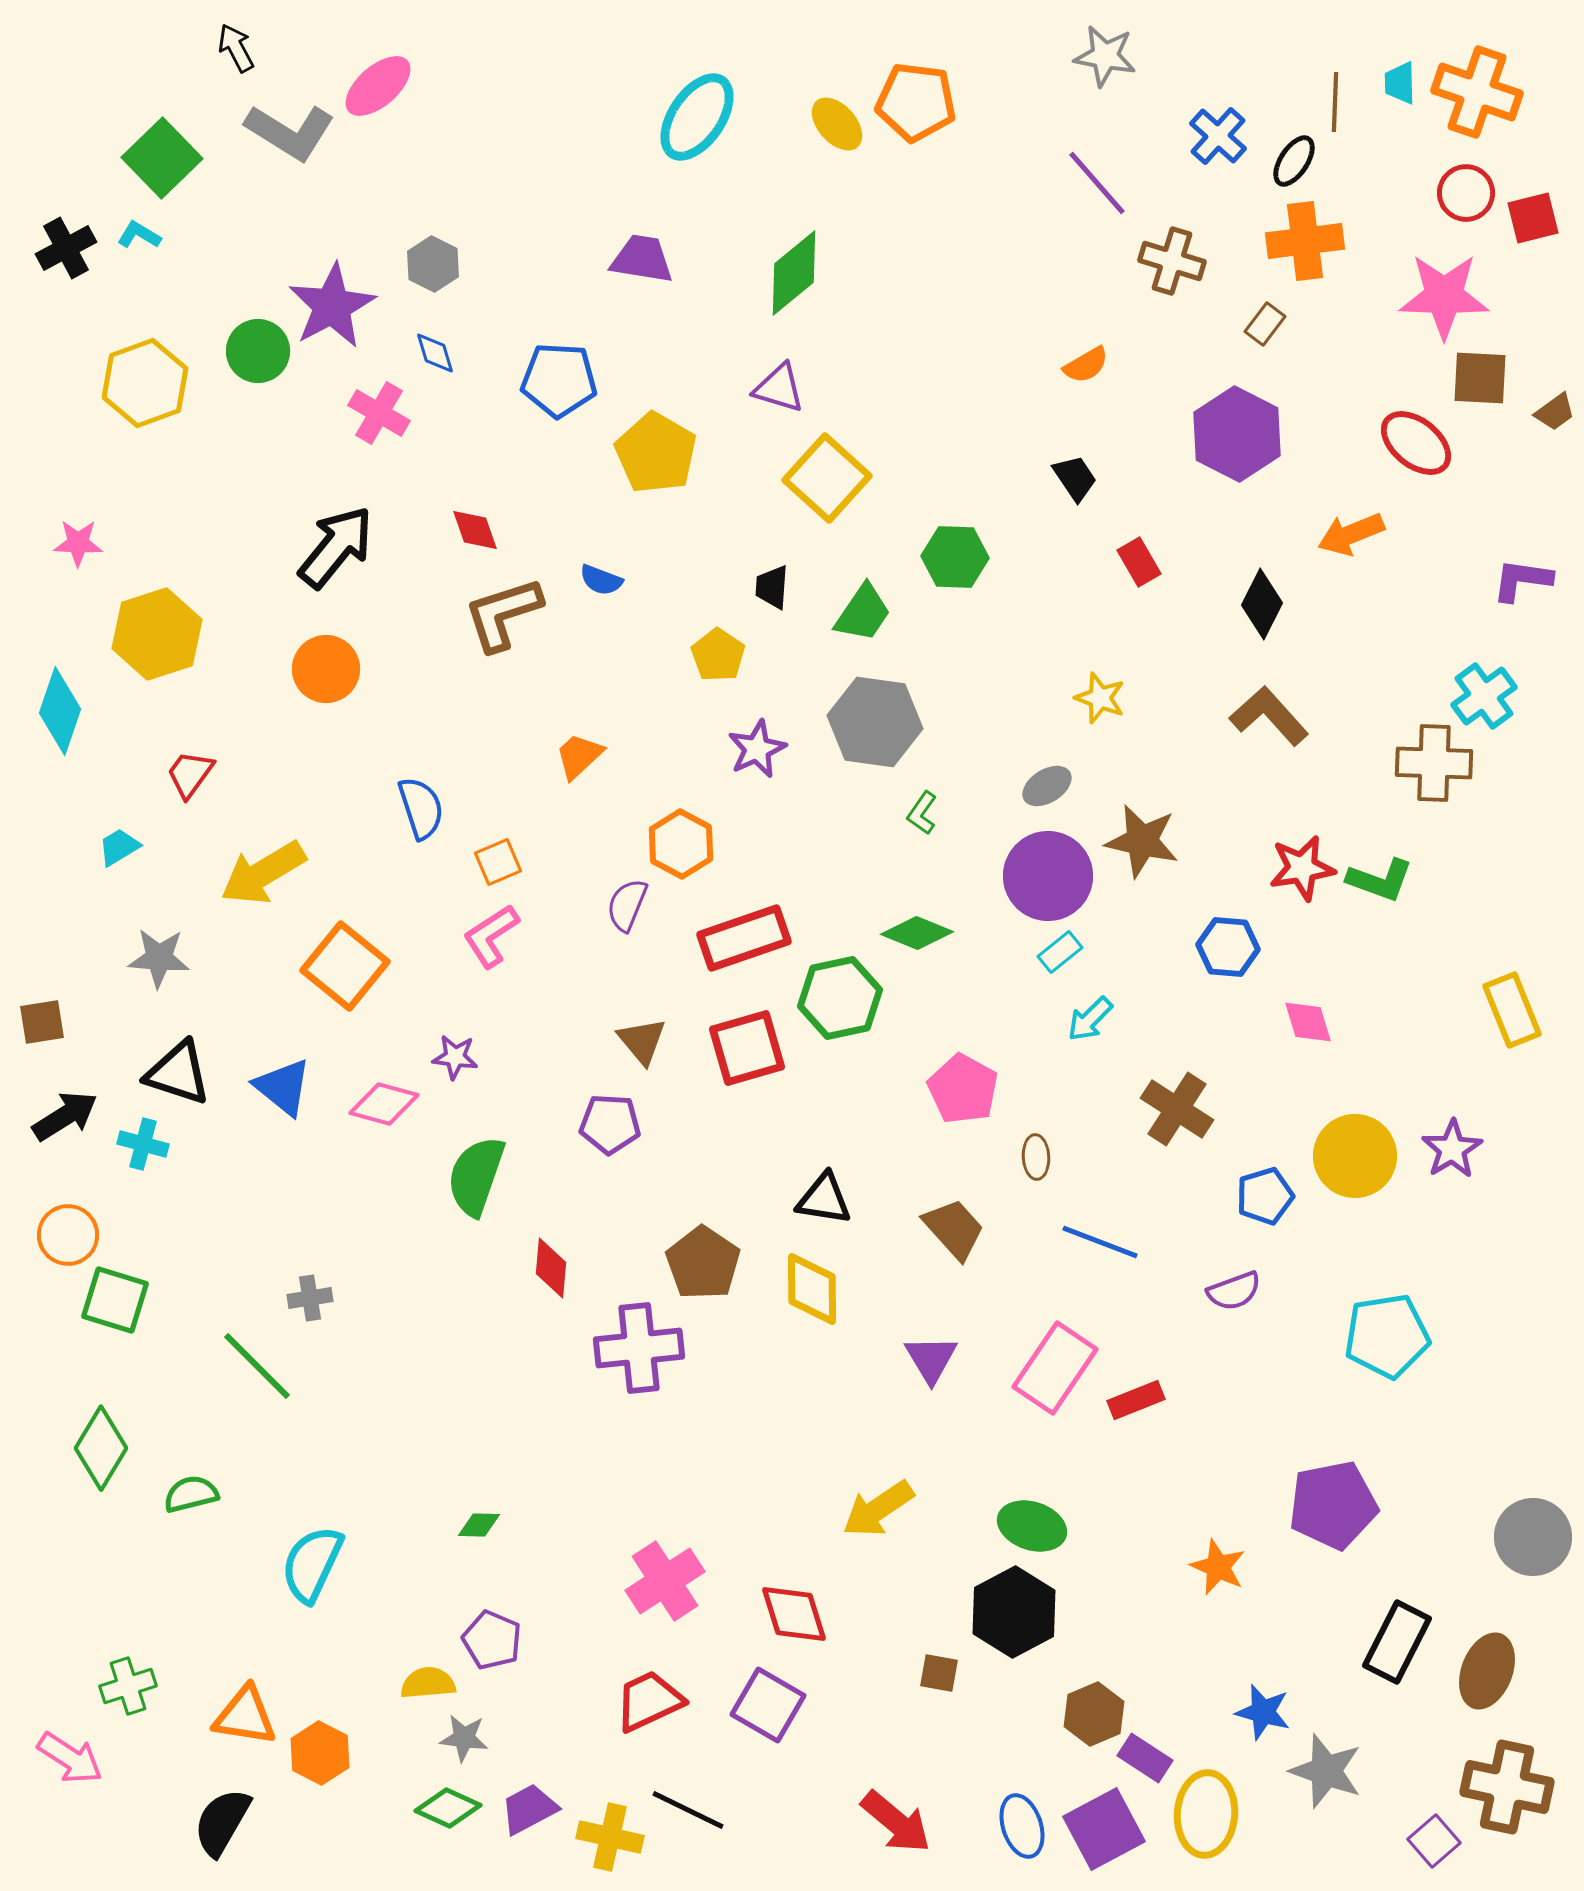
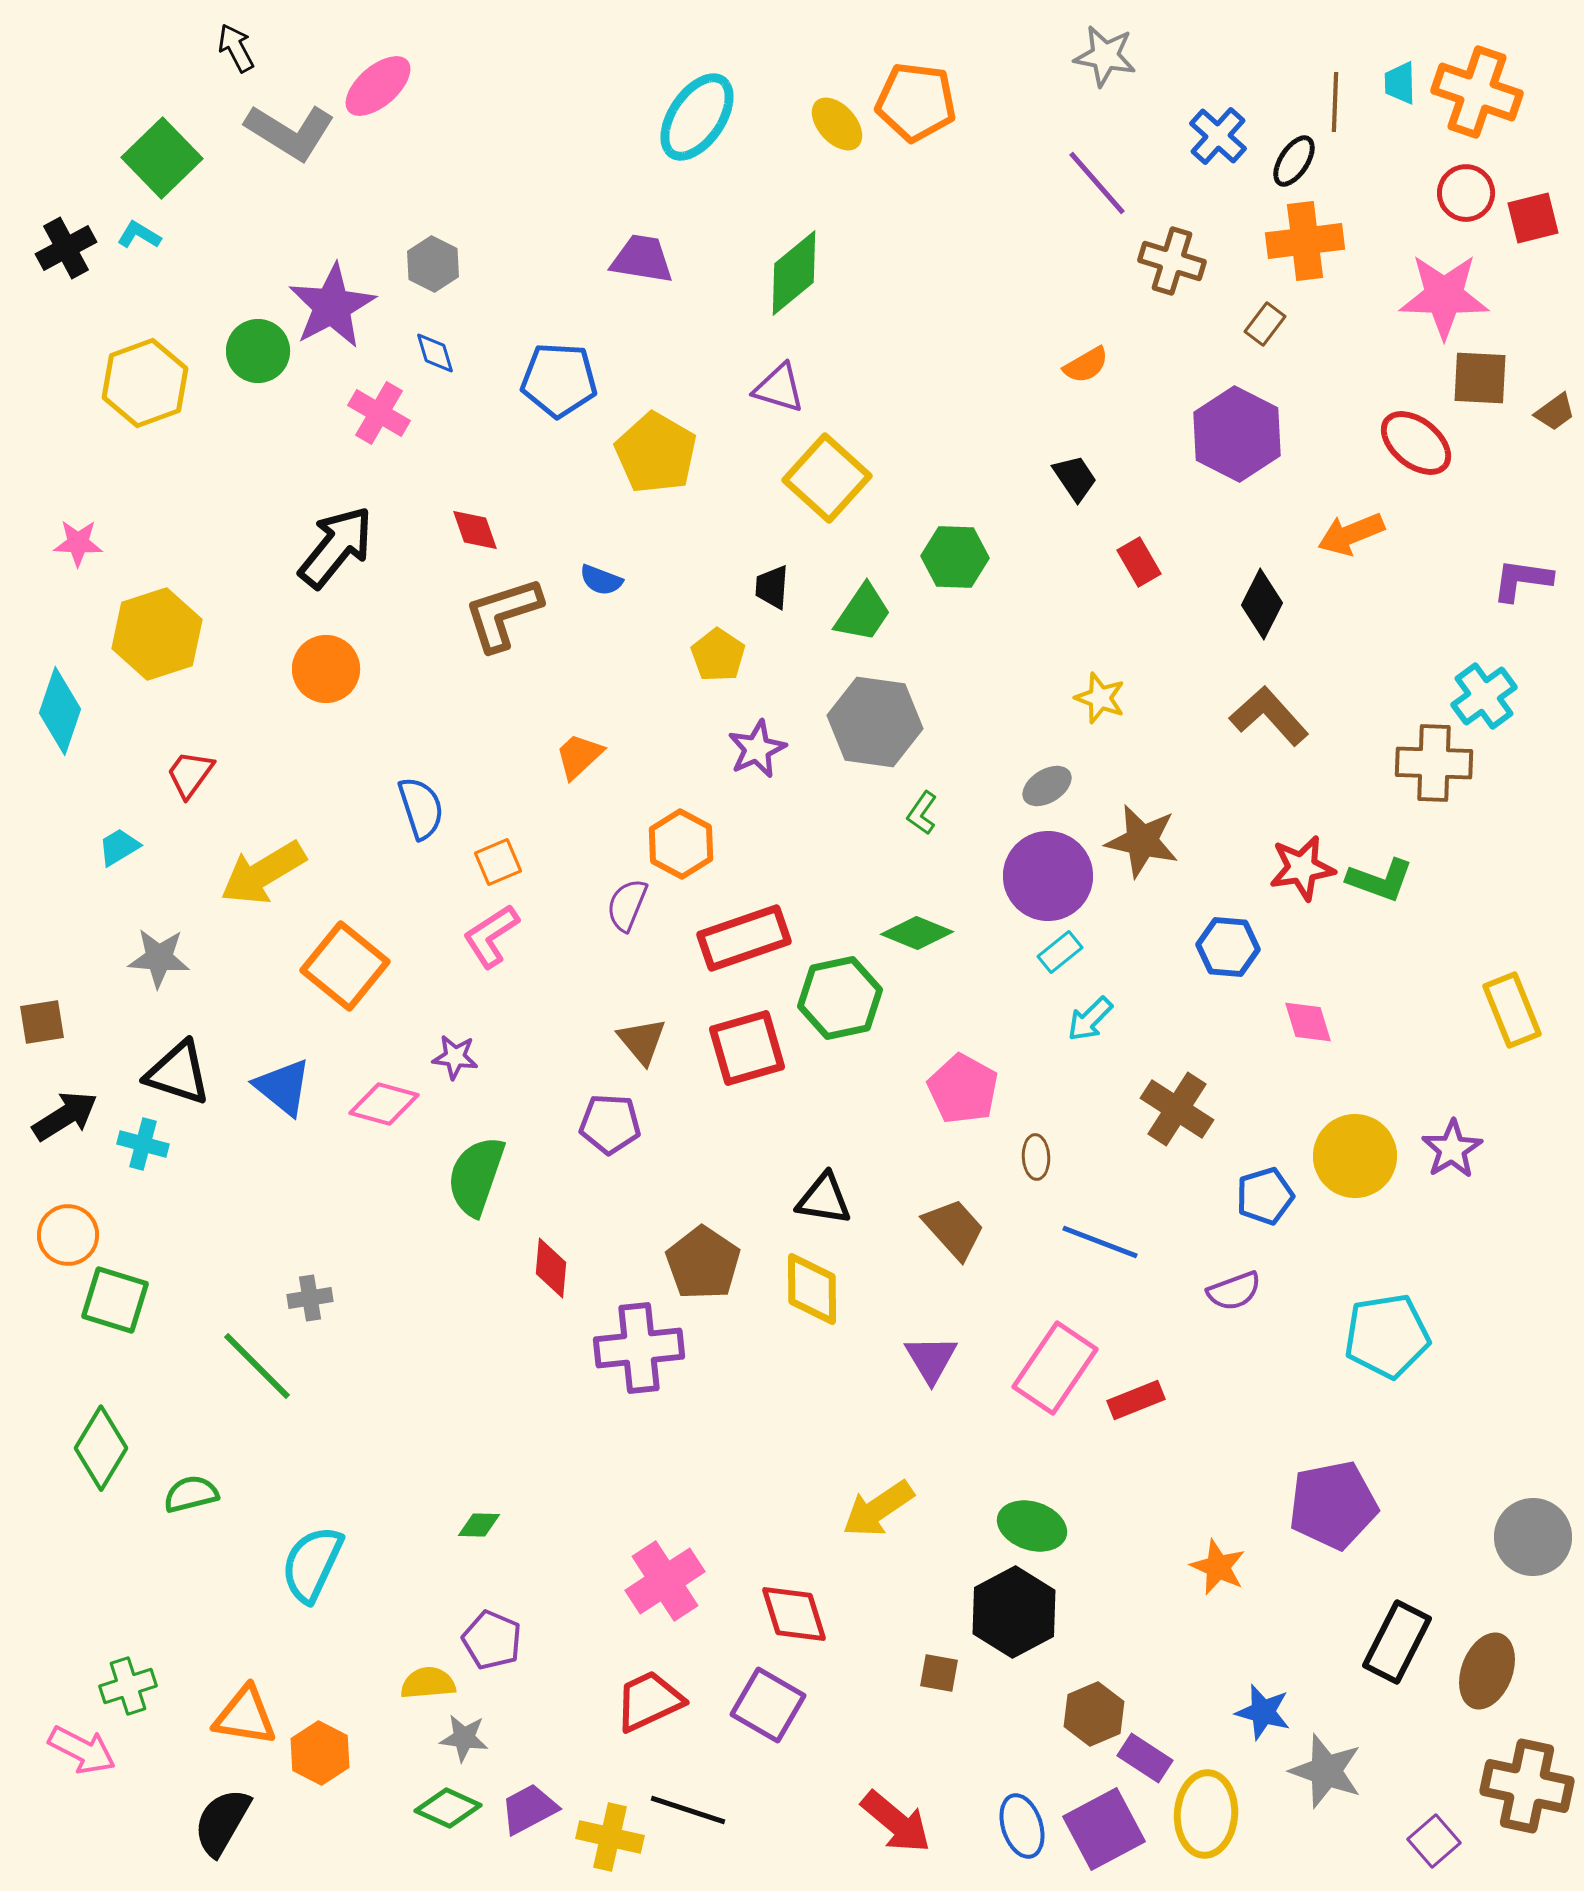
pink arrow at (70, 1758): moved 12 px right, 8 px up; rotated 6 degrees counterclockwise
brown cross at (1507, 1787): moved 20 px right, 1 px up
black line at (688, 1810): rotated 8 degrees counterclockwise
